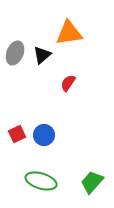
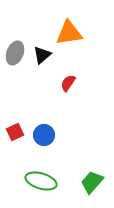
red square: moved 2 px left, 2 px up
